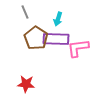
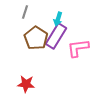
gray line: rotated 40 degrees clockwise
purple rectangle: moved 3 px up; rotated 60 degrees counterclockwise
